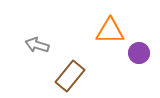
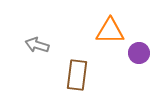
brown rectangle: moved 7 px right, 1 px up; rotated 32 degrees counterclockwise
